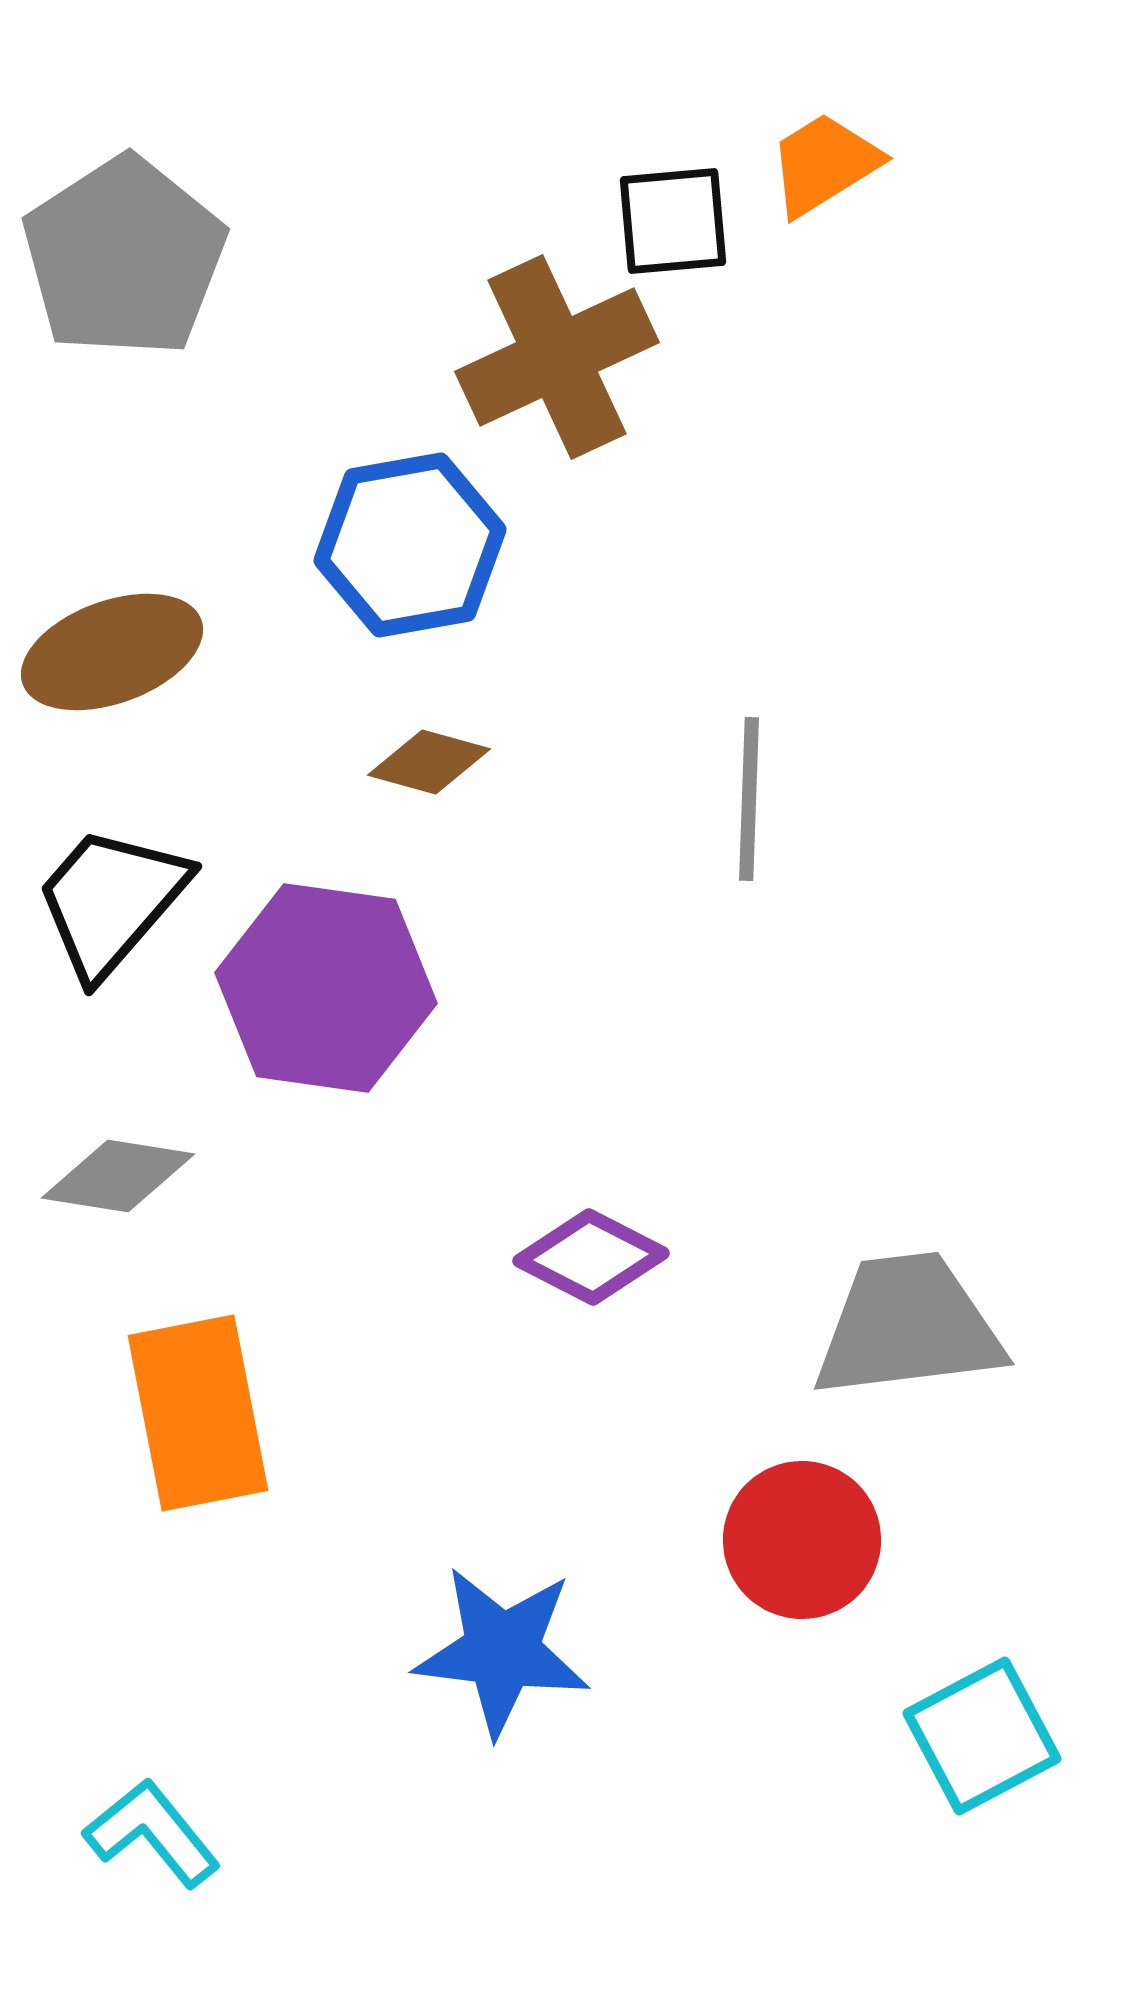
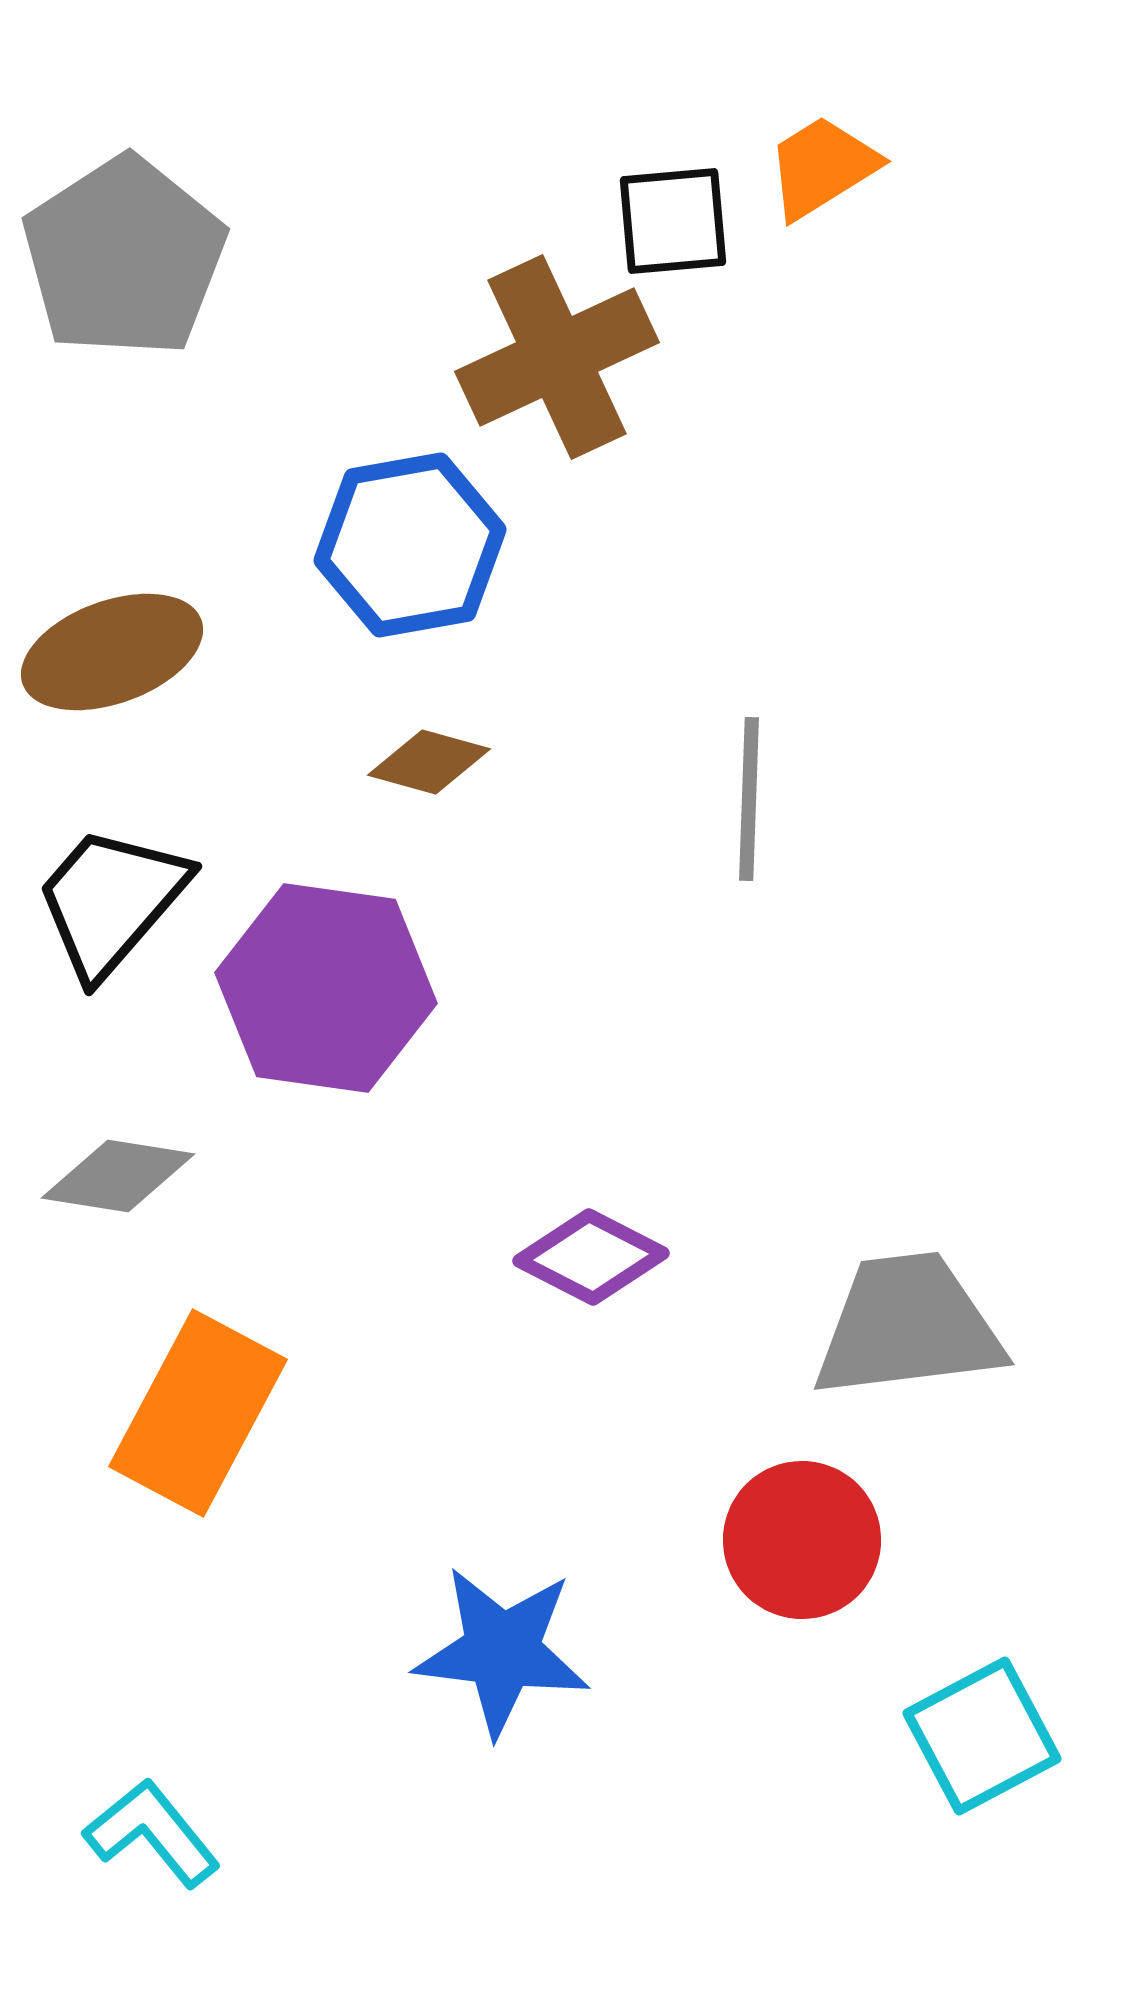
orange trapezoid: moved 2 px left, 3 px down
orange rectangle: rotated 39 degrees clockwise
